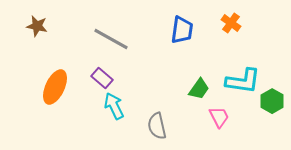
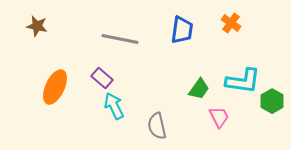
gray line: moved 9 px right; rotated 18 degrees counterclockwise
